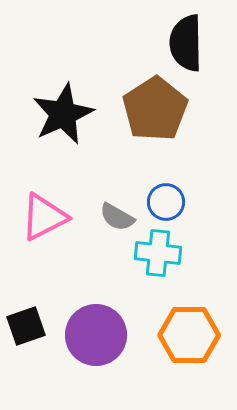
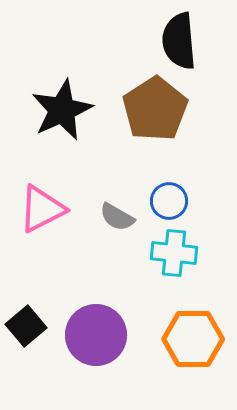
black semicircle: moved 7 px left, 2 px up; rotated 4 degrees counterclockwise
black star: moved 1 px left, 4 px up
blue circle: moved 3 px right, 1 px up
pink triangle: moved 2 px left, 8 px up
cyan cross: moved 16 px right
black square: rotated 21 degrees counterclockwise
orange hexagon: moved 4 px right, 4 px down
